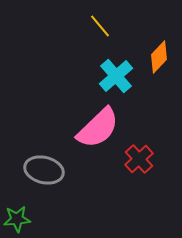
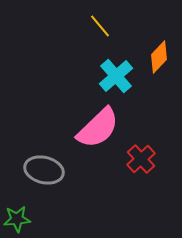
red cross: moved 2 px right
